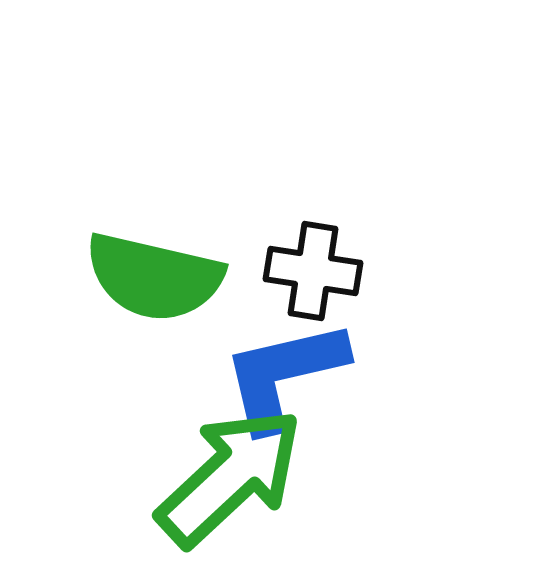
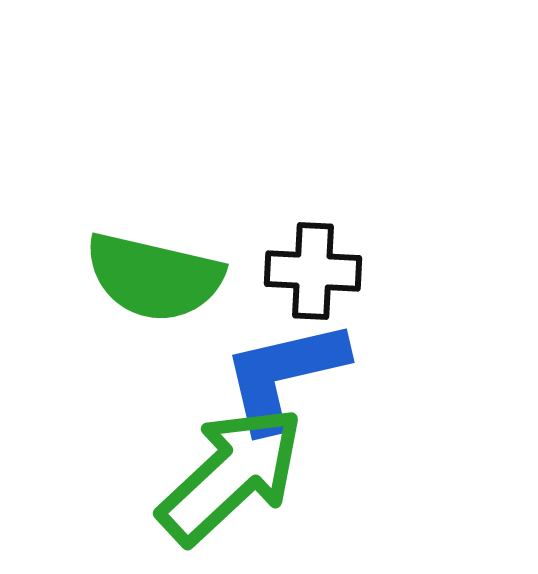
black cross: rotated 6 degrees counterclockwise
green arrow: moved 1 px right, 2 px up
